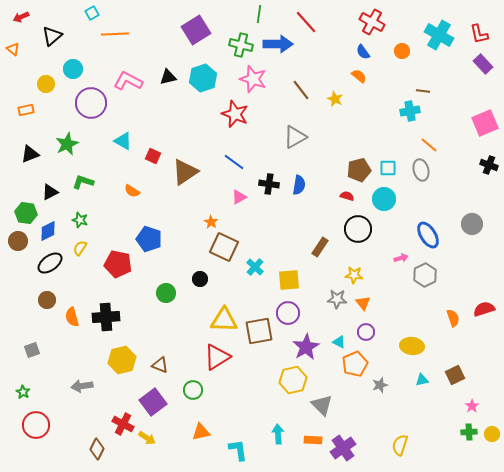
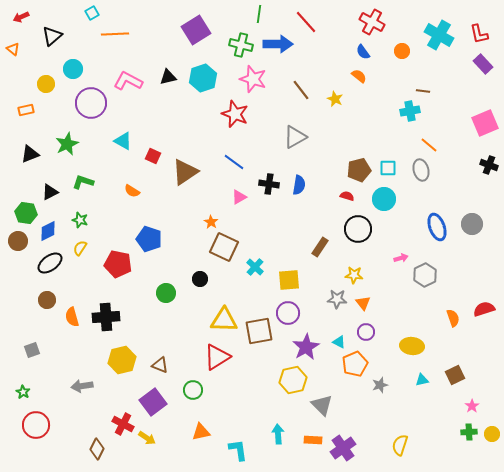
blue ellipse at (428, 235): moved 9 px right, 8 px up; rotated 12 degrees clockwise
